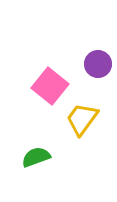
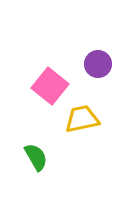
yellow trapezoid: rotated 42 degrees clockwise
green semicircle: rotated 80 degrees clockwise
